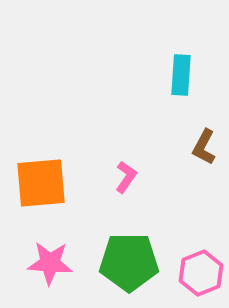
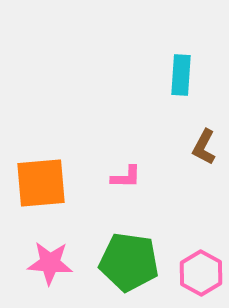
pink L-shape: rotated 56 degrees clockwise
green pentagon: rotated 8 degrees clockwise
pink hexagon: rotated 9 degrees counterclockwise
